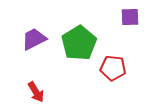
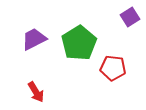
purple square: rotated 30 degrees counterclockwise
